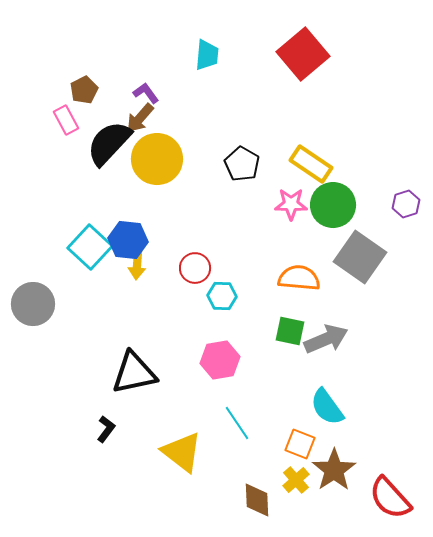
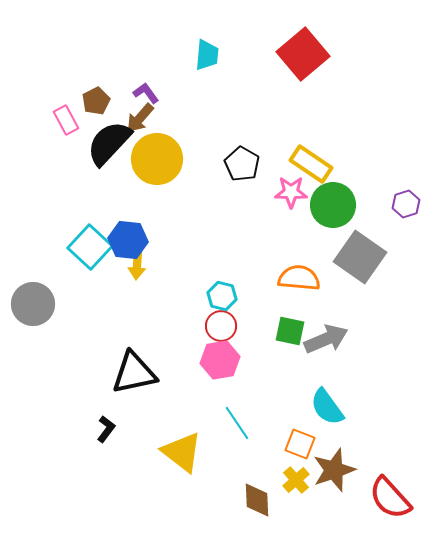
brown pentagon: moved 12 px right, 11 px down
pink star: moved 12 px up
red circle: moved 26 px right, 58 px down
cyan hexagon: rotated 12 degrees clockwise
brown star: rotated 15 degrees clockwise
